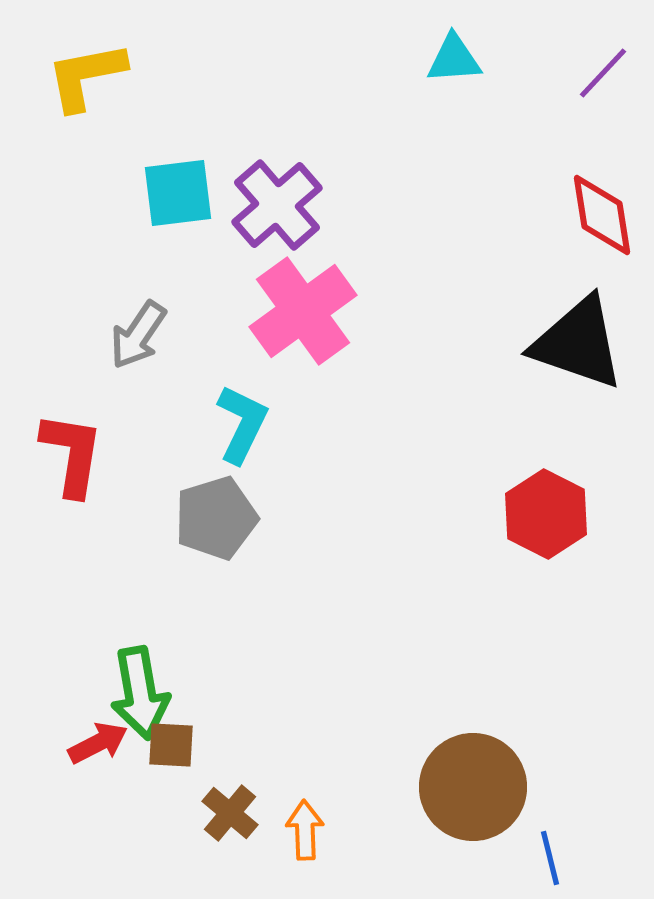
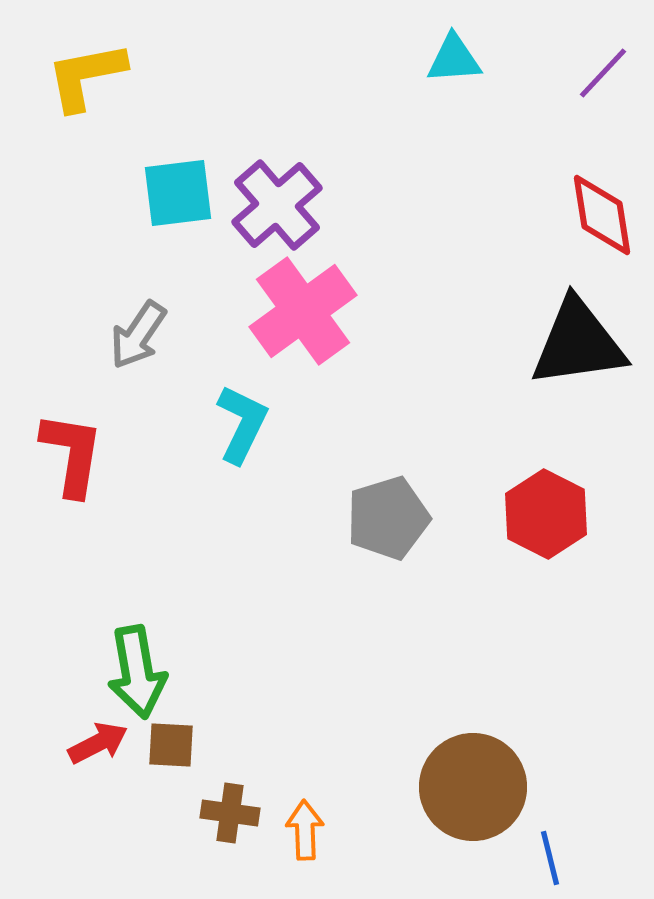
black triangle: rotated 27 degrees counterclockwise
gray pentagon: moved 172 px right
green arrow: moved 3 px left, 21 px up
brown cross: rotated 32 degrees counterclockwise
